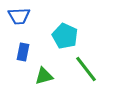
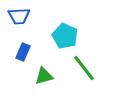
blue rectangle: rotated 12 degrees clockwise
green line: moved 2 px left, 1 px up
